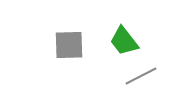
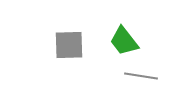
gray line: rotated 36 degrees clockwise
